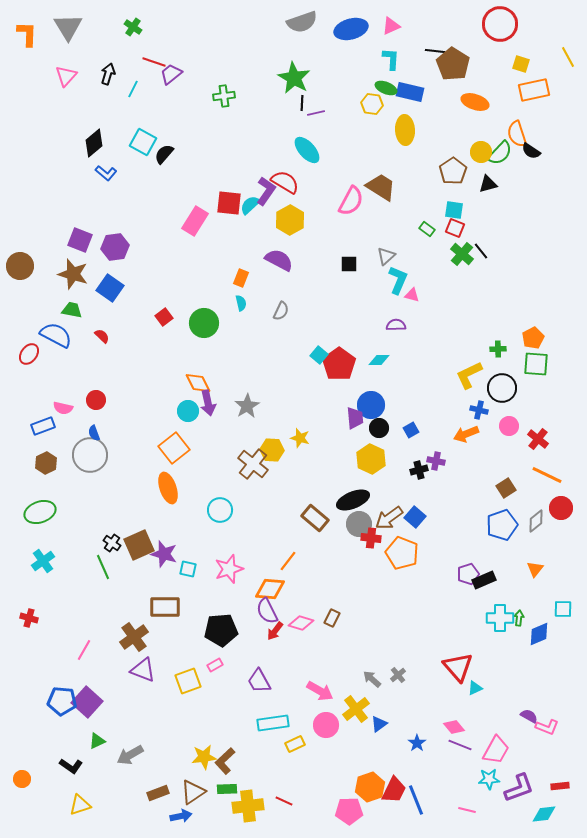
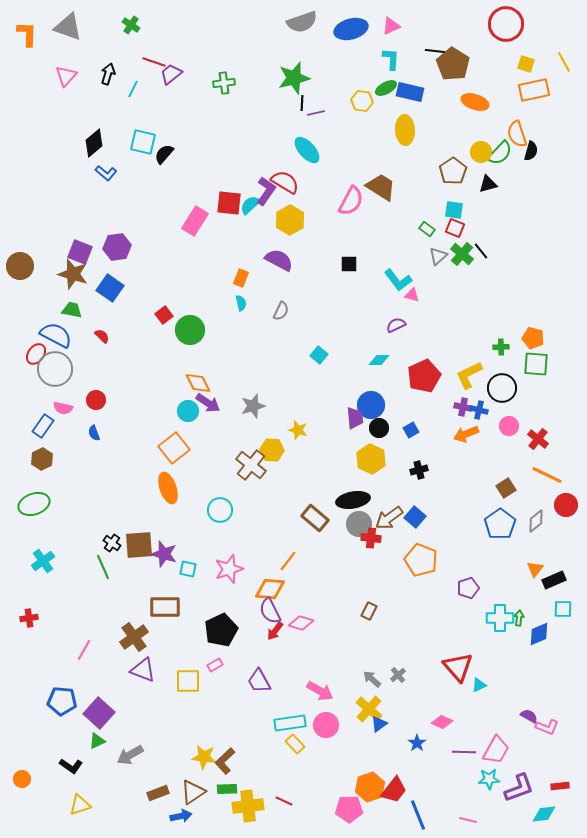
red circle at (500, 24): moved 6 px right
gray triangle at (68, 27): rotated 40 degrees counterclockwise
green cross at (133, 27): moved 2 px left, 2 px up
yellow line at (568, 57): moved 4 px left, 5 px down
yellow square at (521, 64): moved 5 px right
green star at (294, 78): rotated 28 degrees clockwise
green ellipse at (386, 88): rotated 50 degrees counterclockwise
green cross at (224, 96): moved 13 px up
yellow hexagon at (372, 104): moved 10 px left, 3 px up
cyan square at (143, 142): rotated 16 degrees counterclockwise
black semicircle at (531, 151): rotated 108 degrees counterclockwise
purple square at (80, 240): moved 12 px down
purple hexagon at (115, 247): moved 2 px right
gray triangle at (386, 256): moved 52 px right
cyan L-shape at (398, 280): rotated 120 degrees clockwise
red square at (164, 317): moved 2 px up
green circle at (204, 323): moved 14 px left, 7 px down
purple semicircle at (396, 325): rotated 24 degrees counterclockwise
orange pentagon at (533, 338): rotated 30 degrees counterclockwise
green cross at (498, 349): moved 3 px right, 2 px up
red ellipse at (29, 354): moved 7 px right
red pentagon at (339, 364): moved 85 px right, 12 px down; rotated 12 degrees clockwise
purple arrow at (208, 403): rotated 45 degrees counterclockwise
gray star at (247, 406): moved 6 px right; rotated 15 degrees clockwise
blue rectangle at (43, 426): rotated 35 degrees counterclockwise
yellow star at (300, 438): moved 2 px left, 8 px up
gray circle at (90, 455): moved 35 px left, 86 px up
purple cross at (436, 461): moved 27 px right, 54 px up
brown hexagon at (46, 463): moved 4 px left, 4 px up
brown cross at (253, 464): moved 2 px left, 1 px down
black ellipse at (353, 500): rotated 12 degrees clockwise
red circle at (561, 508): moved 5 px right, 3 px up
green ellipse at (40, 512): moved 6 px left, 8 px up
blue pentagon at (502, 525): moved 2 px left, 1 px up; rotated 16 degrees counterclockwise
brown square at (139, 545): rotated 20 degrees clockwise
orange pentagon at (402, 553): moved 19 px right, 7 px down
purple pentagon at (468, 574): moved 14 px down
black rectangle at (484, 580): moved 70 px right
purple semicircle at (267, 611): moved 3 px right
red cross at (29, 618): rotated 24 degrees counterclockwise
brown rectangle at (332, 618): moved 37 px right, 7 px up
black pentagon at (221, 630): rotated 20 degrees counterclockwise
yellow square at (188, 681): rotated 20 degrees clockwise
cyan triangle at (475, 688): moved 4 px right, 3 px up
purple square at (87, 702): moved 12 px right, 11 px down
yellow cross at (356, 709): moved 13 px right; rotated 12 degrees counterclockwise
cyan rectangle at (273, 723): moved 17 px right
pink diamond at (454, 727): moved 12 px left, 5 px up; rotated 25 degrees counterclockwise
yellow rectangle at (295, 744): rotated 72 degrees clockwise
purple line at (460, 745): moved 4 px right, 7 px down; rotated 20 degrees counterclockwise
yellow star at (204, 757): rotated 15 degrees clockwise
red trapezoid at (394, 790): rotated 12 degrees clockwise
blue line at (416, 800): moved 2 px right, 15 px down
pink line at (467, 810): moved 1 px right, 10 px down
pink pentagon at (349, 811): moved 2 px up
